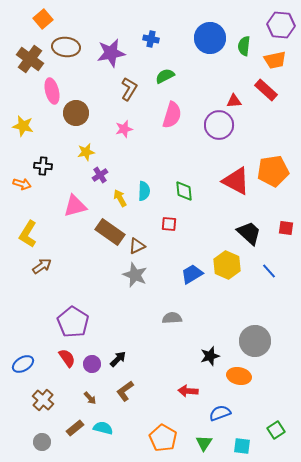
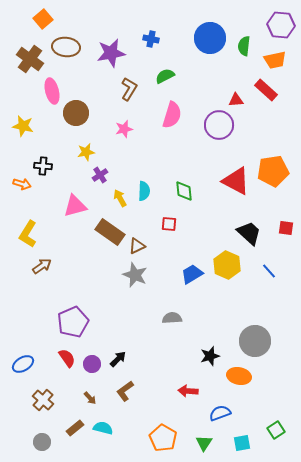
red triangle at (234, 101): moved 2 px right, 1 px up
purple pentagon at (73, 322): rotated 16 degrees clockwise
cyan square at (242, 446): moved 3 px up; rotated 18 degrees counterclockwise
